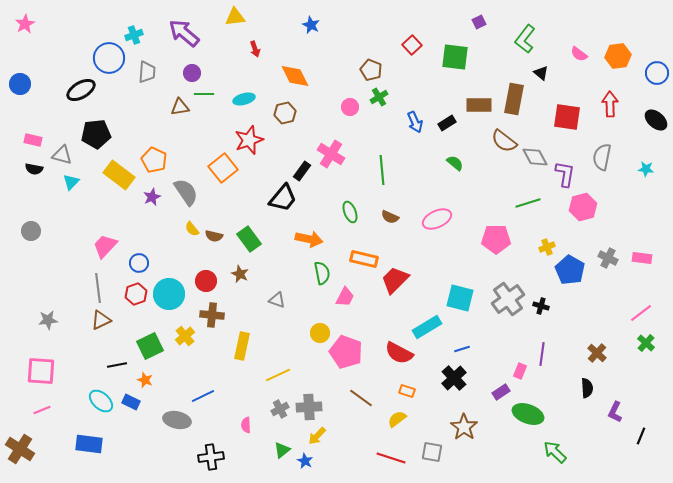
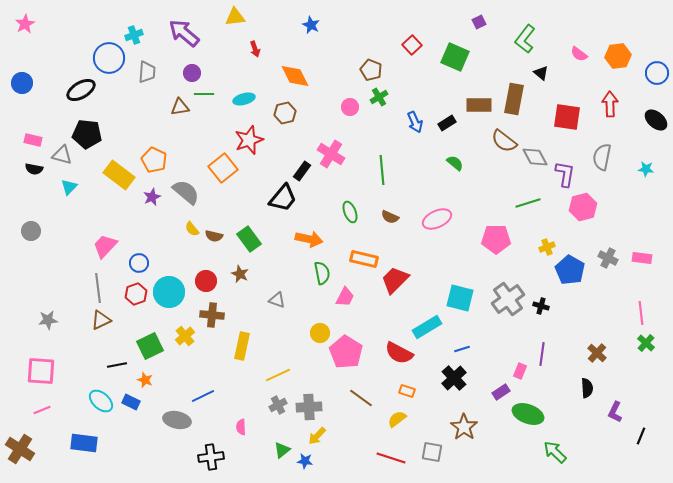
green square at (455, 57): rotated 16 degrees clockwise
blue circle at (20, 84): moved 2 px right, 1 px up
black pentagon at (96, 134): moved 9 px left; rotated 12 degrees clockwise
cyan triangle at (71, 182): moved 2 px left, 5 px down
gray semicircle at (186, 192): rotated 16 degrees counterclockwise
cyan circle at (169, 294): moved 2 px up
pink line at (641, 313): rotated 60 degrees counterclockwise
pink pentagon at (346, 352): rotated 12 degrees clockwise
gray cross at (280, 409): moved 2 px left, 4 px up
pink semicircle at (246, 425): moved 5 px left, 2 px down
blue rectangle at (89, 444): moved 5 px left, 1 px up
blue star at (305, 461): rotated 21 degrees counterclockwise
